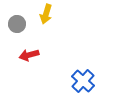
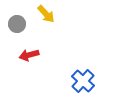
yellow arrow: rotated 60 degrees counterclockwise
